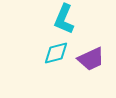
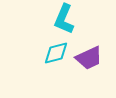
purple trapezoid: moved 2 px left, 1 px up
